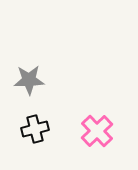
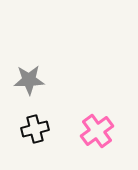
pink cross: rotated 8 degrees clockwise
